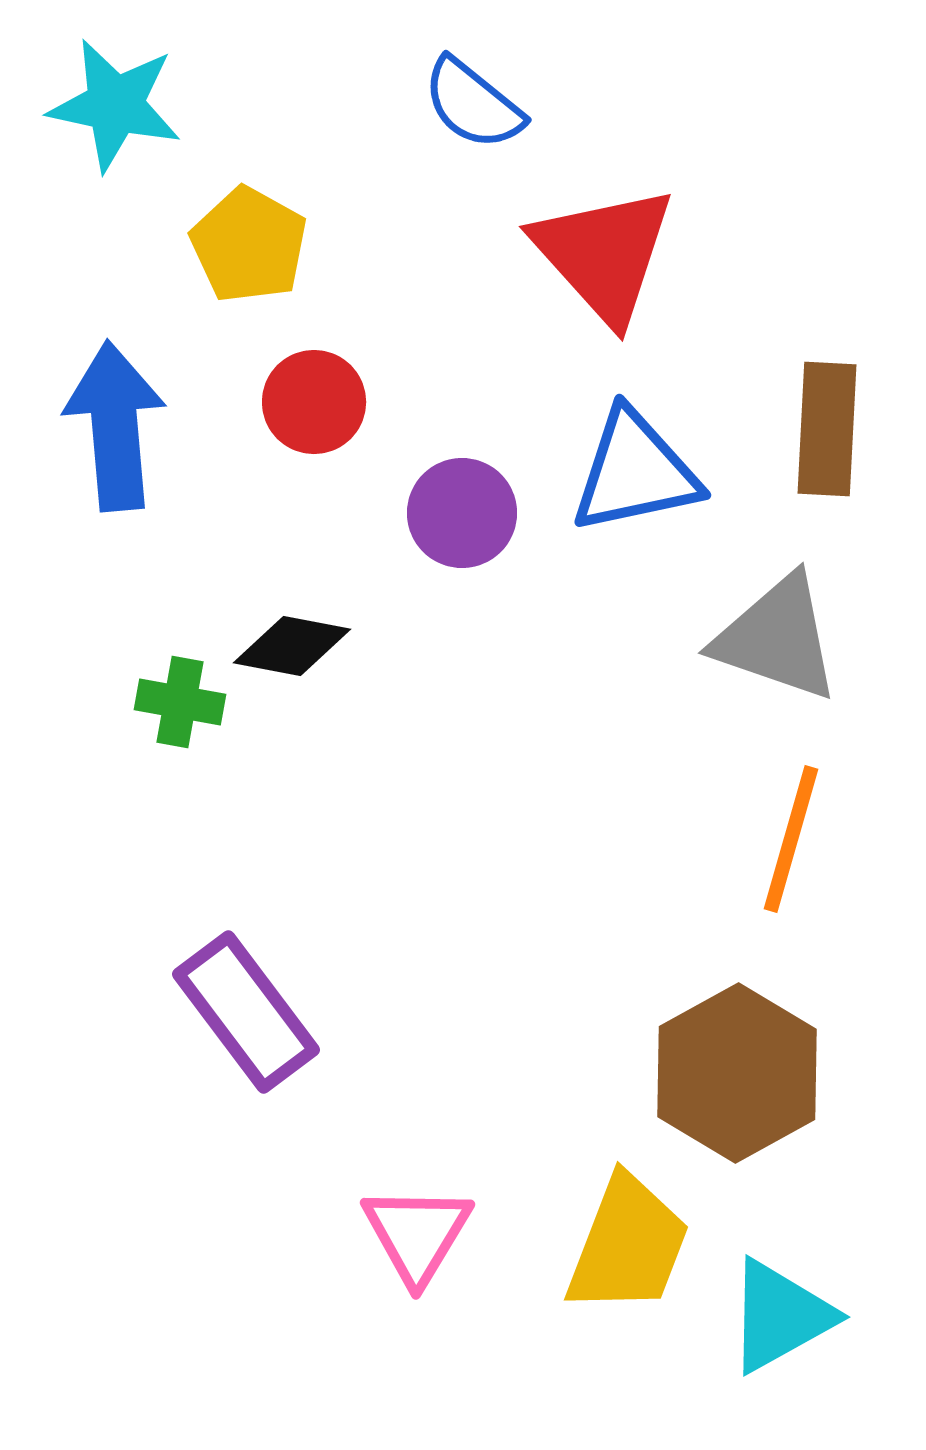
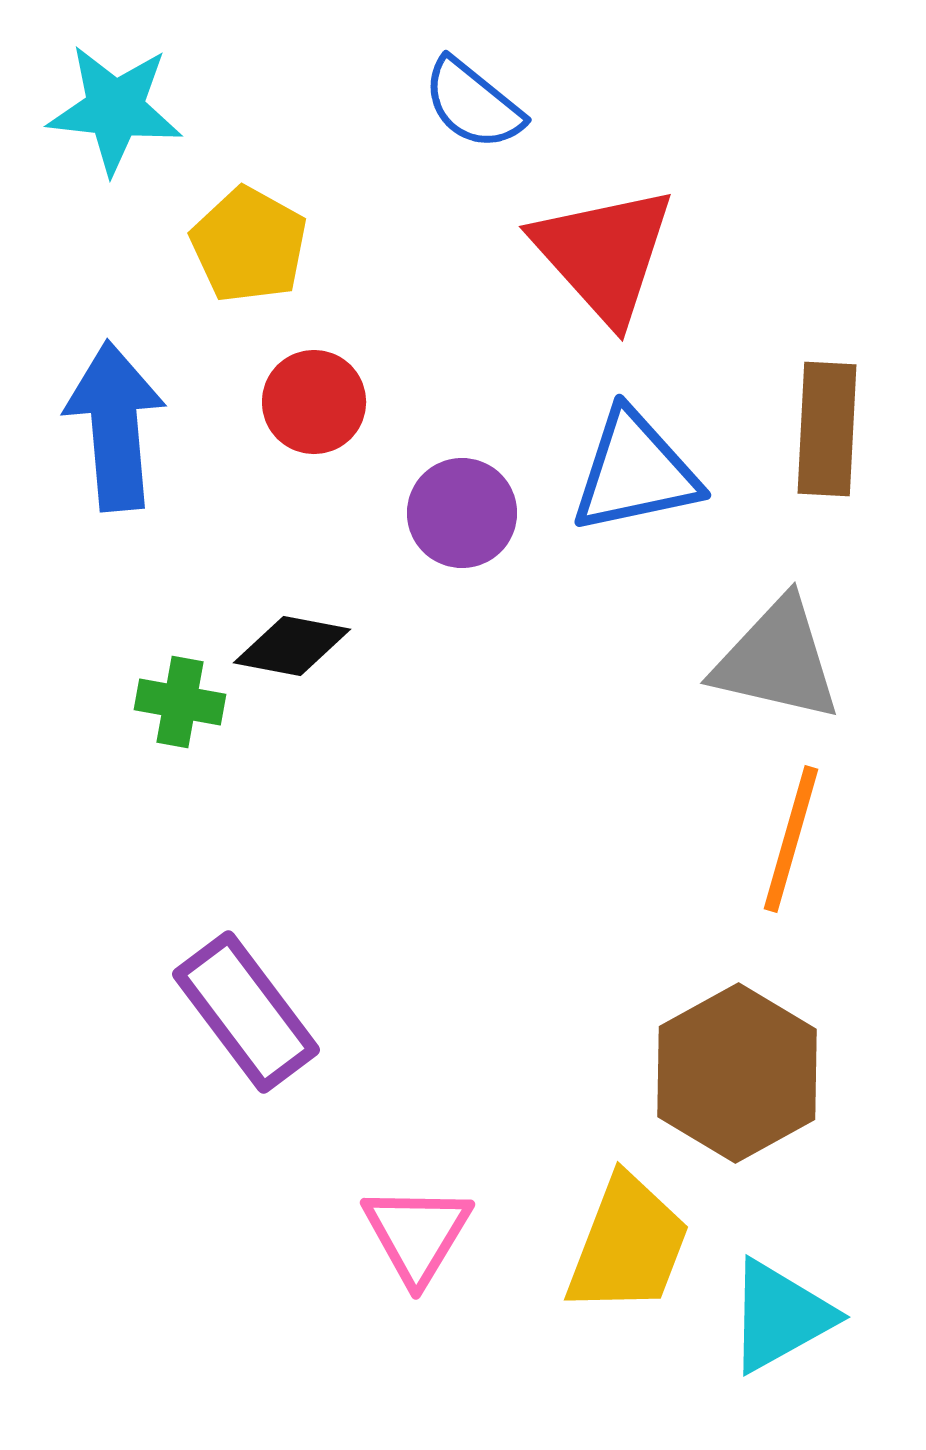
cyan star: moved 4 px down; rotated 6 degrees counterclockwise
gray triangle: moved 22 px down; rotated 6 degrees counterclockwise
